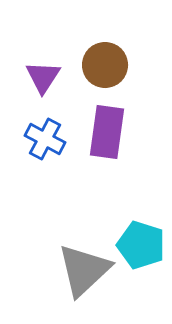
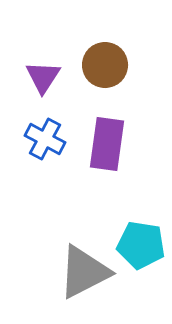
purple rectangle: moved 12 px down
cyan pentagon: rotated 9 degrees counterclockwise
gray triangle: moved 2 px down; rotated 16 degrees clockwise
